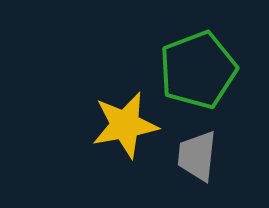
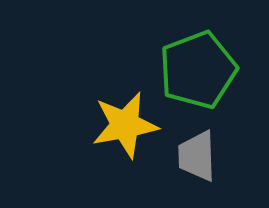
gray trapezoid: rotated 8 degrees counterclockwise
